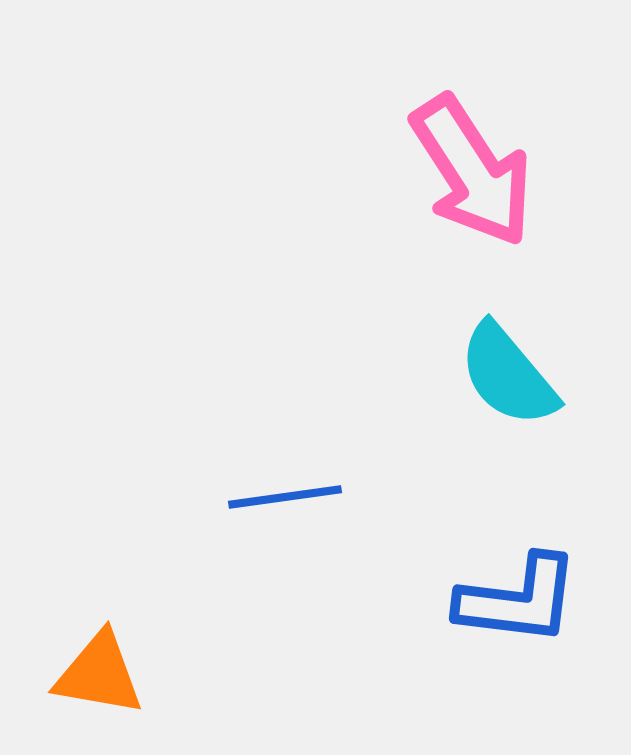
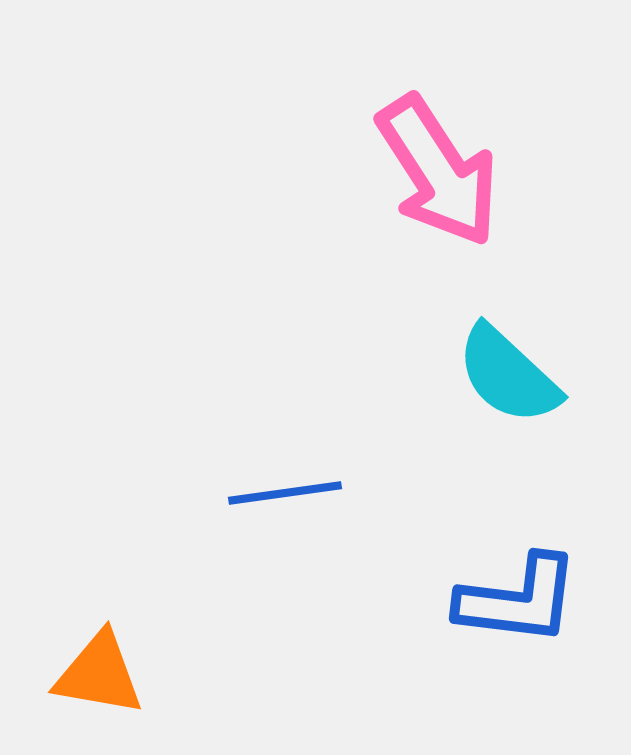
pink arrow: moved 34 px left
cyan semicircle: rotated 7 degrees counterclockwise
blue line: moved 4 px up
